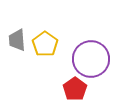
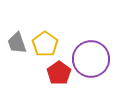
gray trapezoid: moved 3 px down; rotated 15 degrees counterclockwise
red pentagon: moved 16 px left, 16 px up
